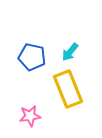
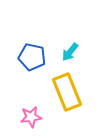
yellow rectangle: moved 1 px left, 3 px down
pink star: moved 1 px right, 1 px down
